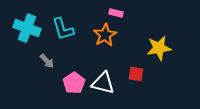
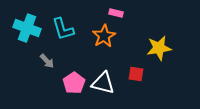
orange star: moved 1 px left, 1 px down
